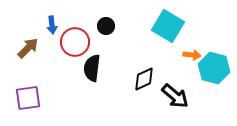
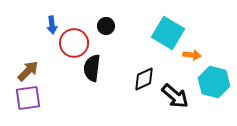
cyan square: moved 7 px down
red circle: moved 1 px left, 1 px down
brown arrow: moved 23 px down
cyan hexagon: moved 14 px down
